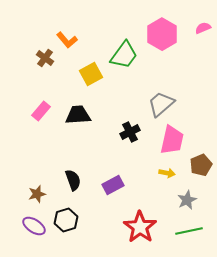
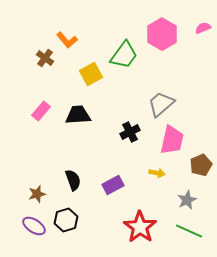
yellow arrow: moved 10 px left
green line: rotated 36 degrees clockwise
